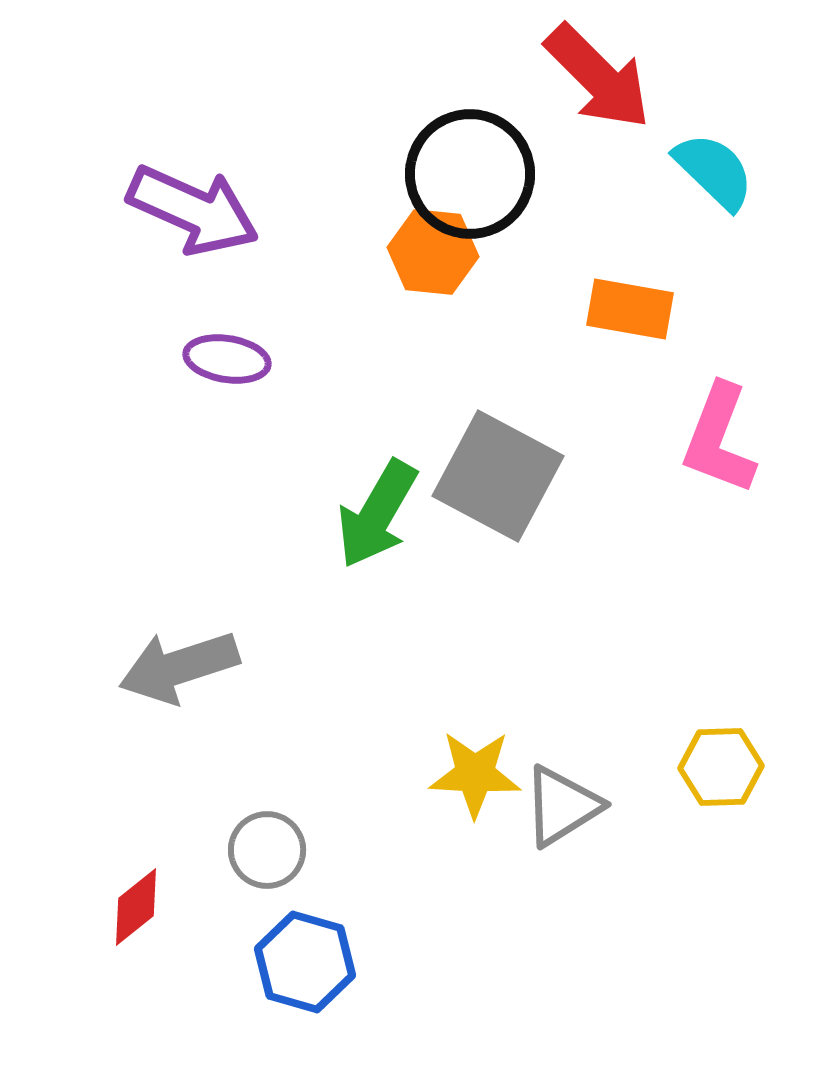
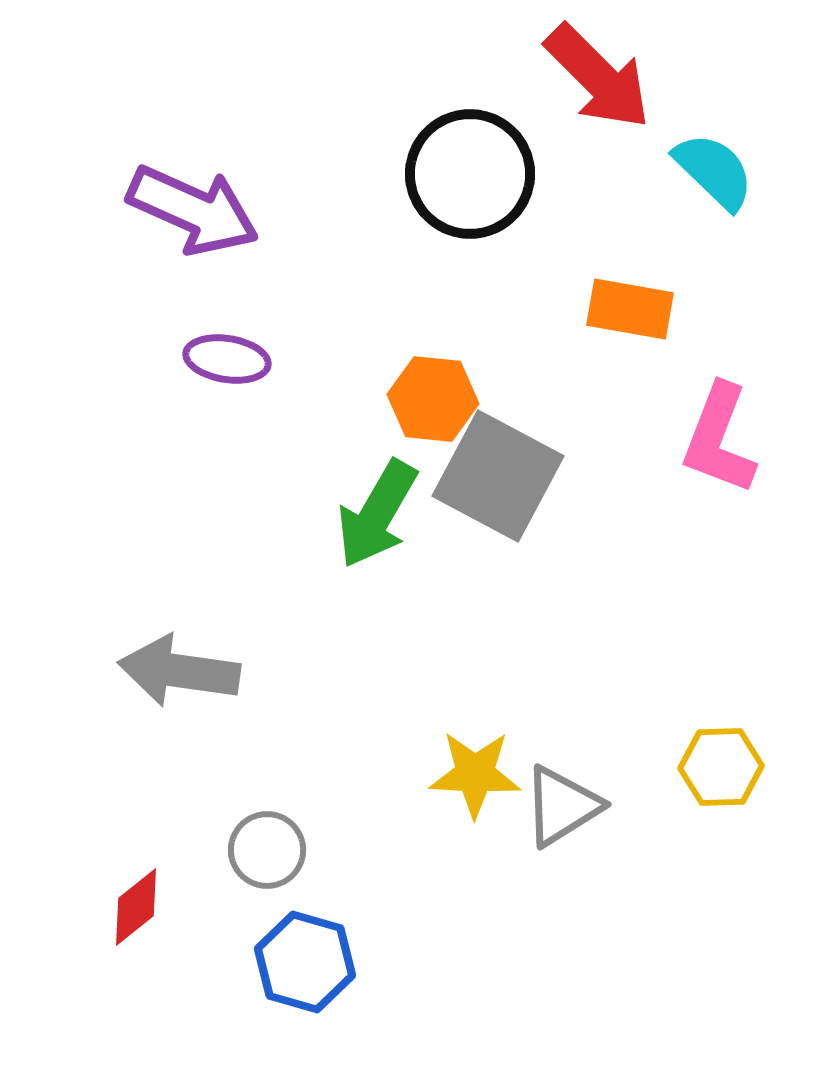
orange hexagon: moved 147 px down
gray arrow: moved 4 px down; rotated 26 degrees clockwise
